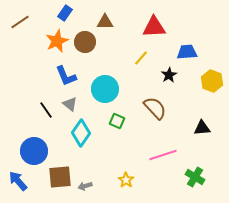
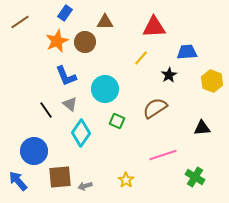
brown semicircle: rotated 80 degrees counterclockwise
